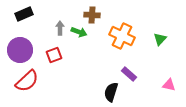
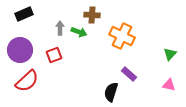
green triangle: moved 10 px right, 15 px down
